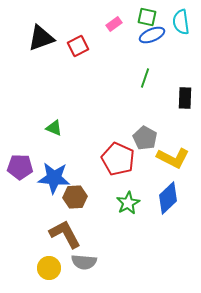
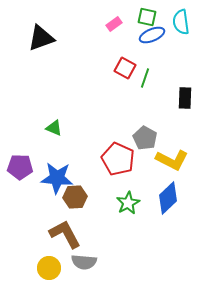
red square: moved 47 px right, 22 px down; rotated 35 degrees counterclockwise
yellow L-shape: moved 1 px left, 2 px down
blue star: moved 3 px right
